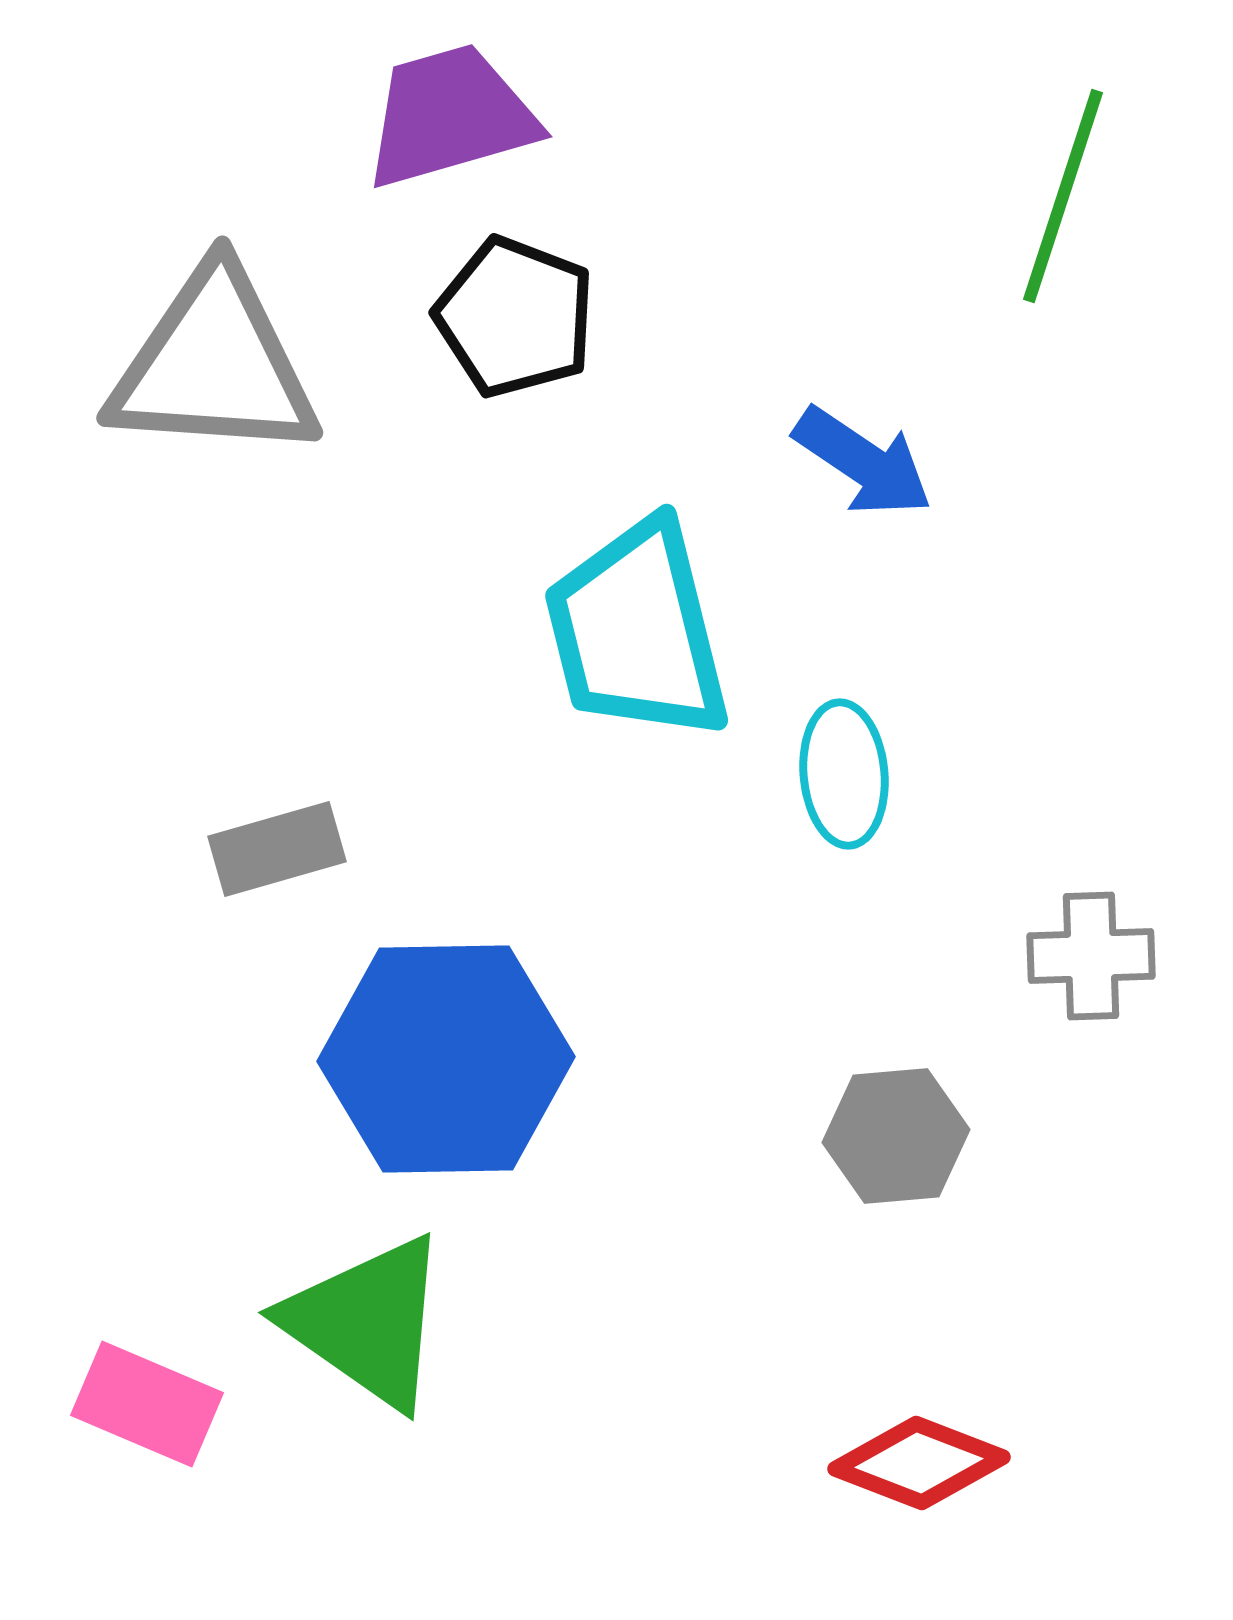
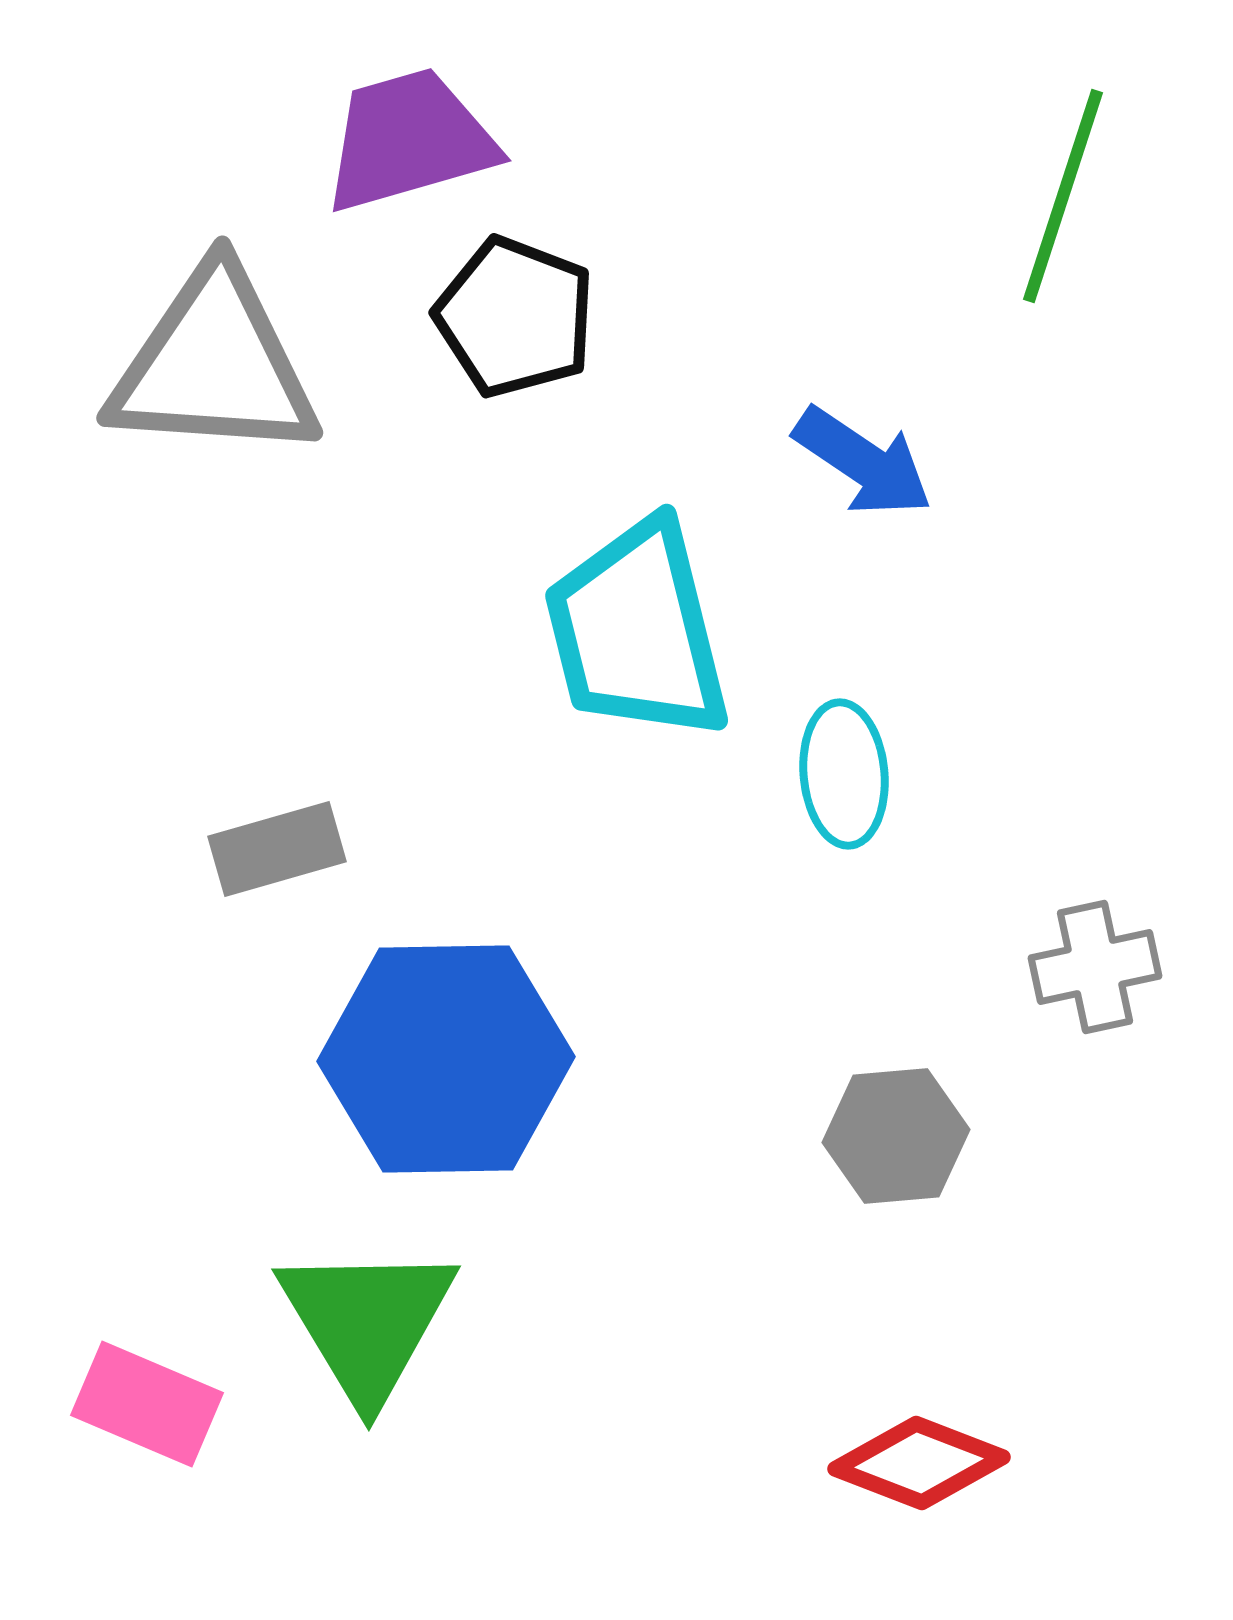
purple trapezoid: moved 41 px left, 24 px down
gray cross: moved 4 px right, 11 px down; rotated 10 degrees counterclockwise
green triangle: rotated 24 degrees clockwise
